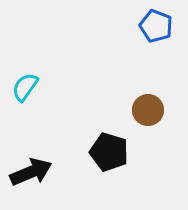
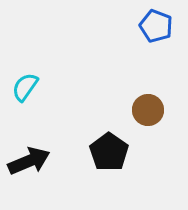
black pentagon: rotated 18 degrees clockwise
black arrow: moved 2 px left, 11 px up
